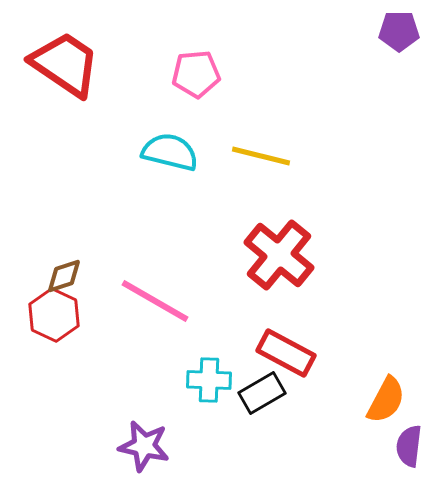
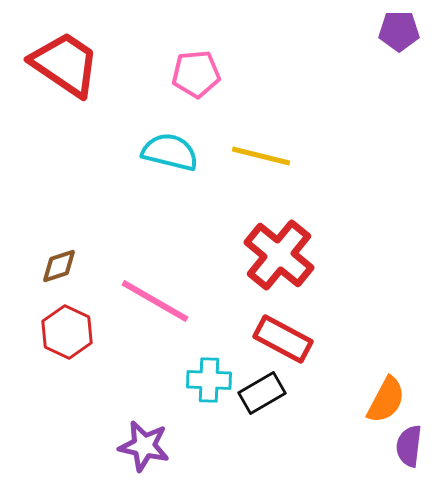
brown diamond: moved 5 px left, 10 px up
red hexagon: moved 13 px right, 17 px down
red rectangle: moved 3 px left, 14 px up
